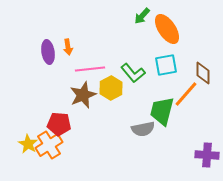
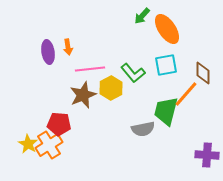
green trapezoid: moved 4 px right
